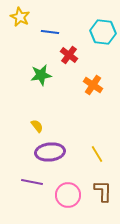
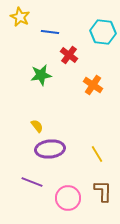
purple ellipse: moved 3 px up
purple line: rotated 10 degrees clockwise
pink circle: moved 3 px down
